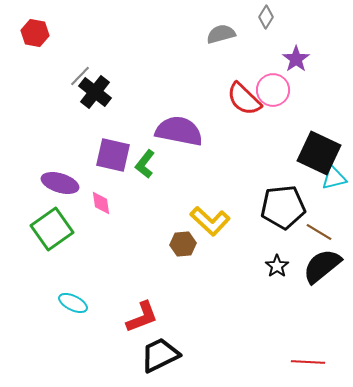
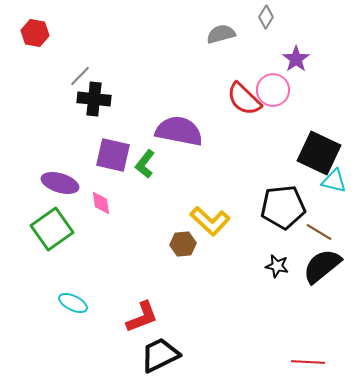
black cross: moved 1 px left, 7 px down; rotated 32 degrees counterclockwise
cyan triangle: moved 3 px down; rotated 28 degrees clockwise
black star: rotated 25 degrees counterclockwise
